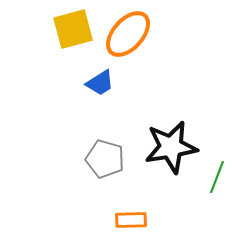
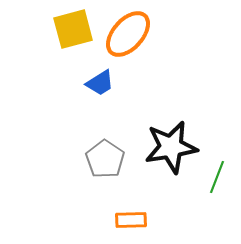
gray pentagon: rotated 18 degrees clockwise
